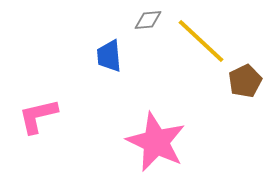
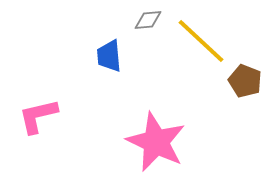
brown pentagon: rotated 24 degrees counterclockwise
